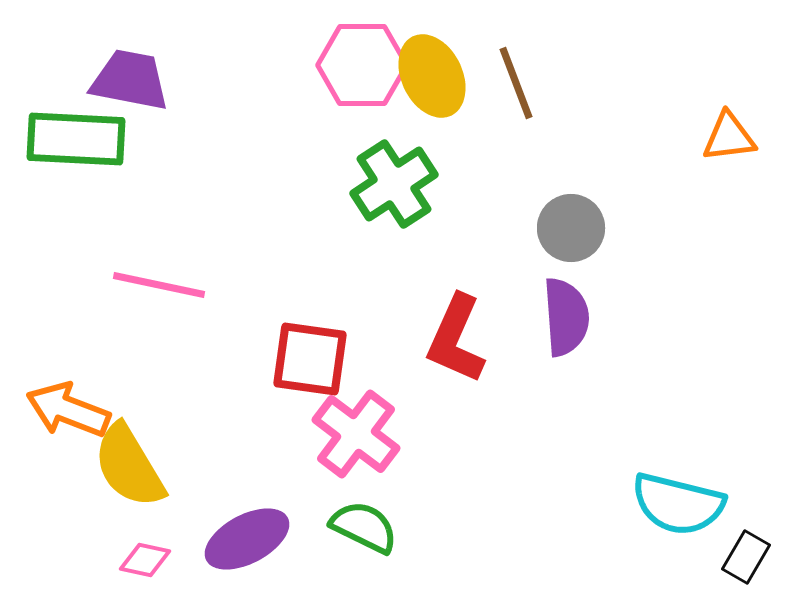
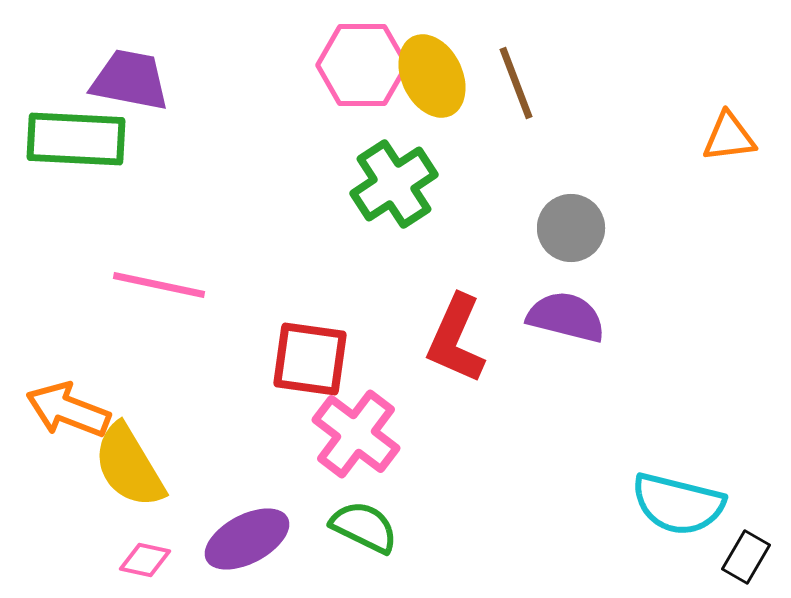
purple semicircle: rotated 72 degrees counterclockwise
